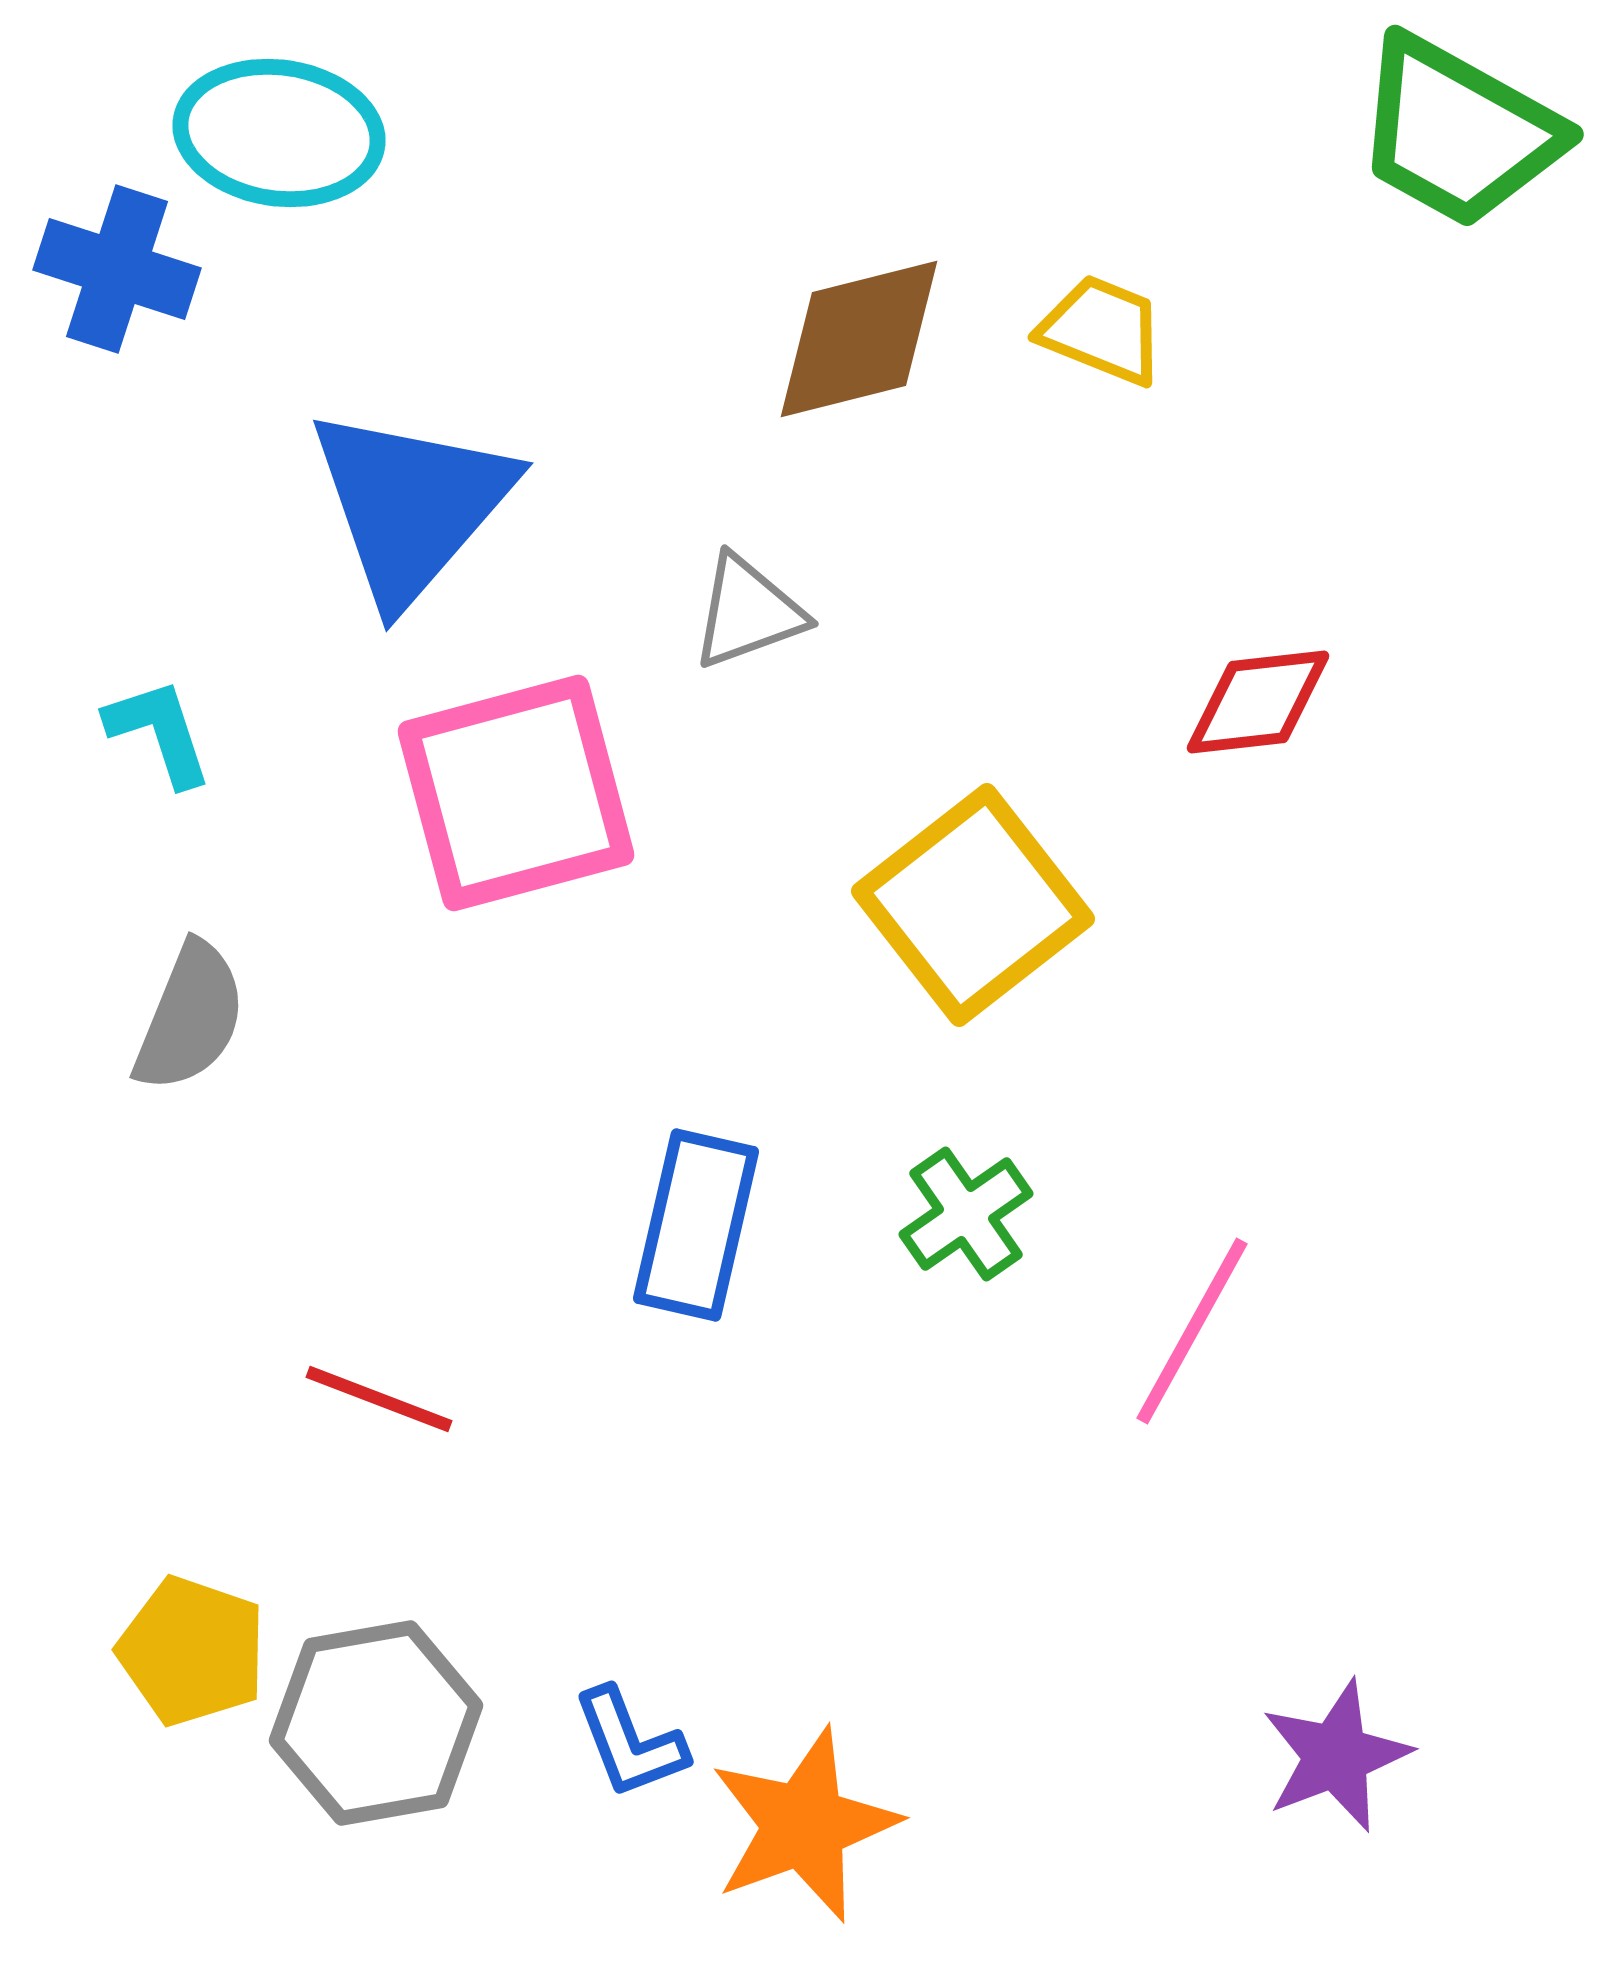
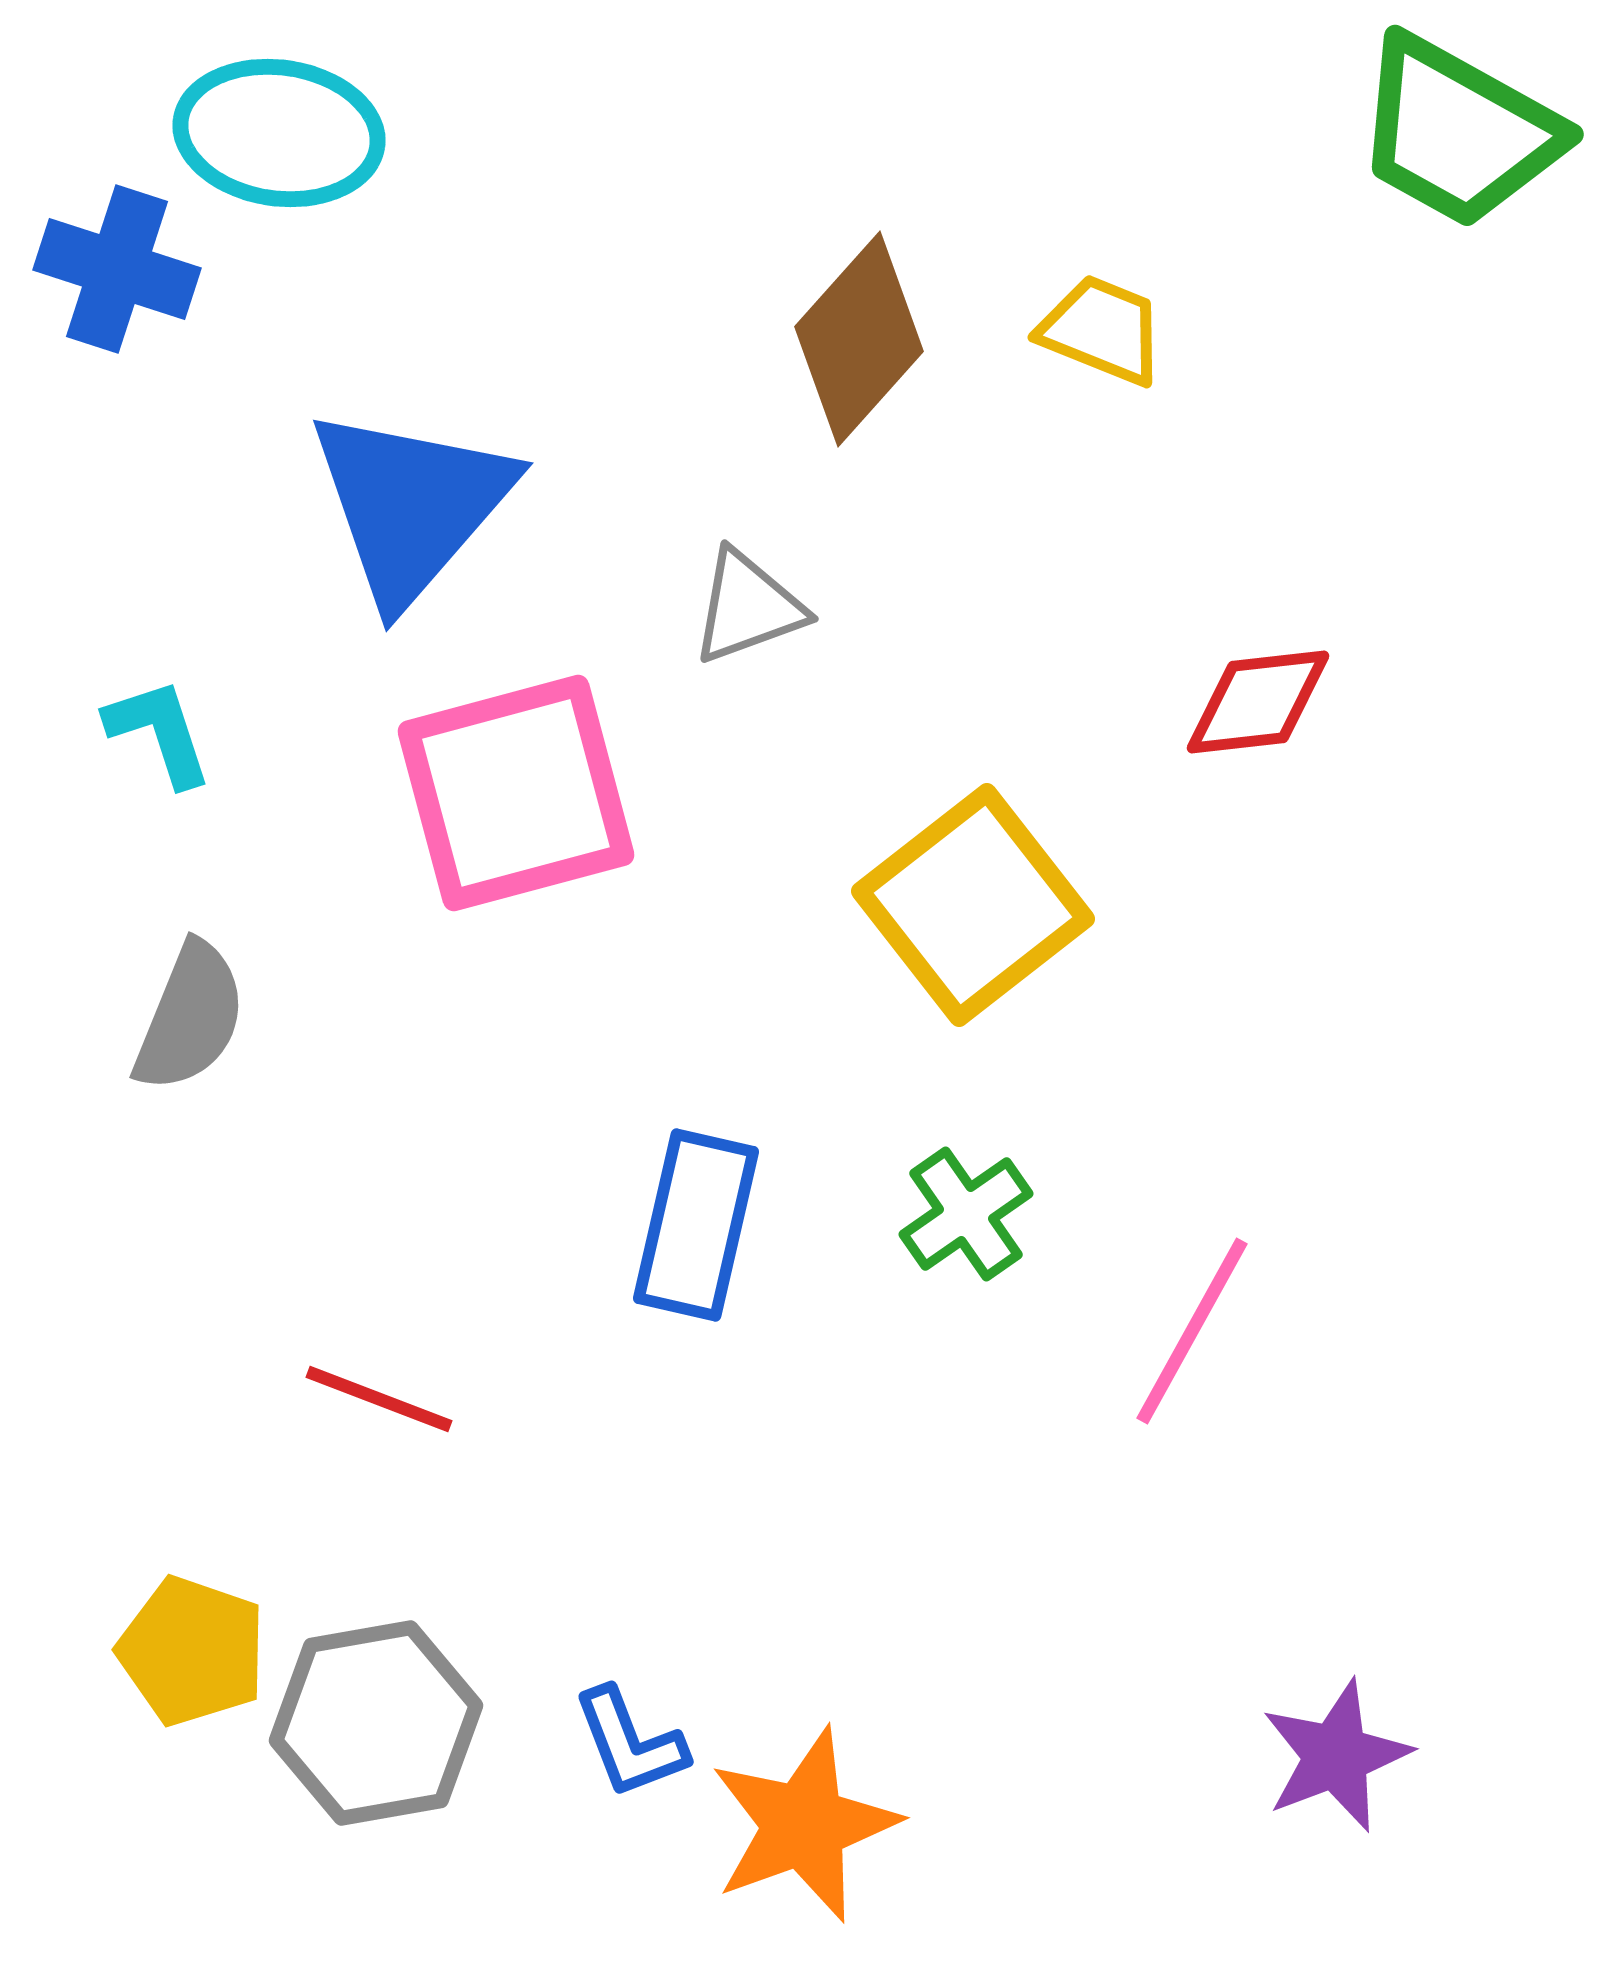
brown diamond: rotated 34 degrees counterclockwise
gray triangle: moved 5 px up
